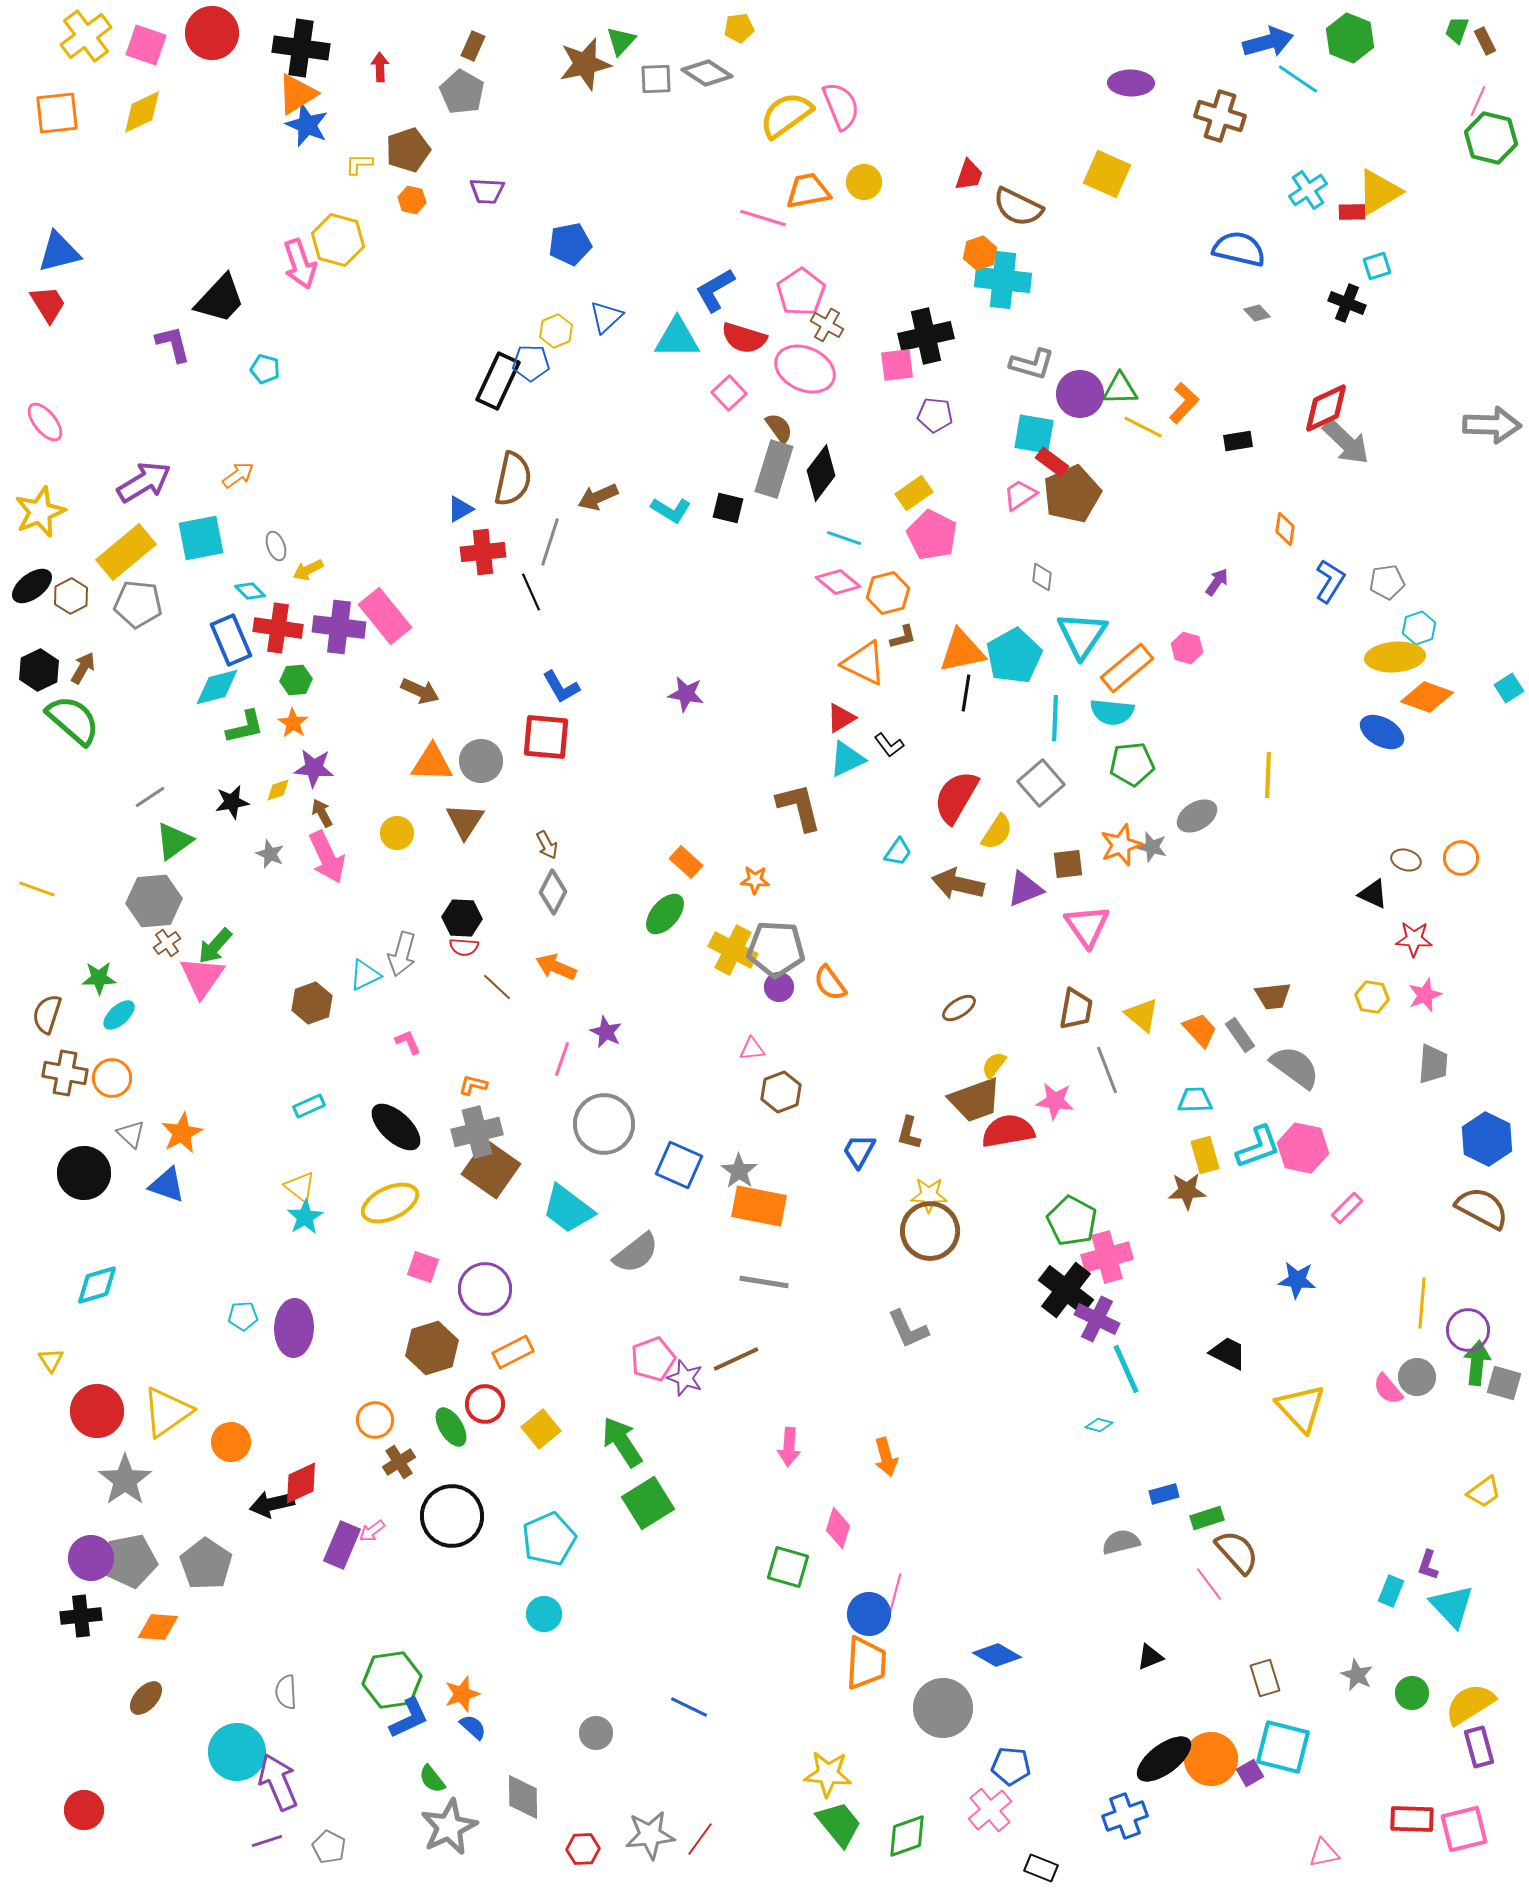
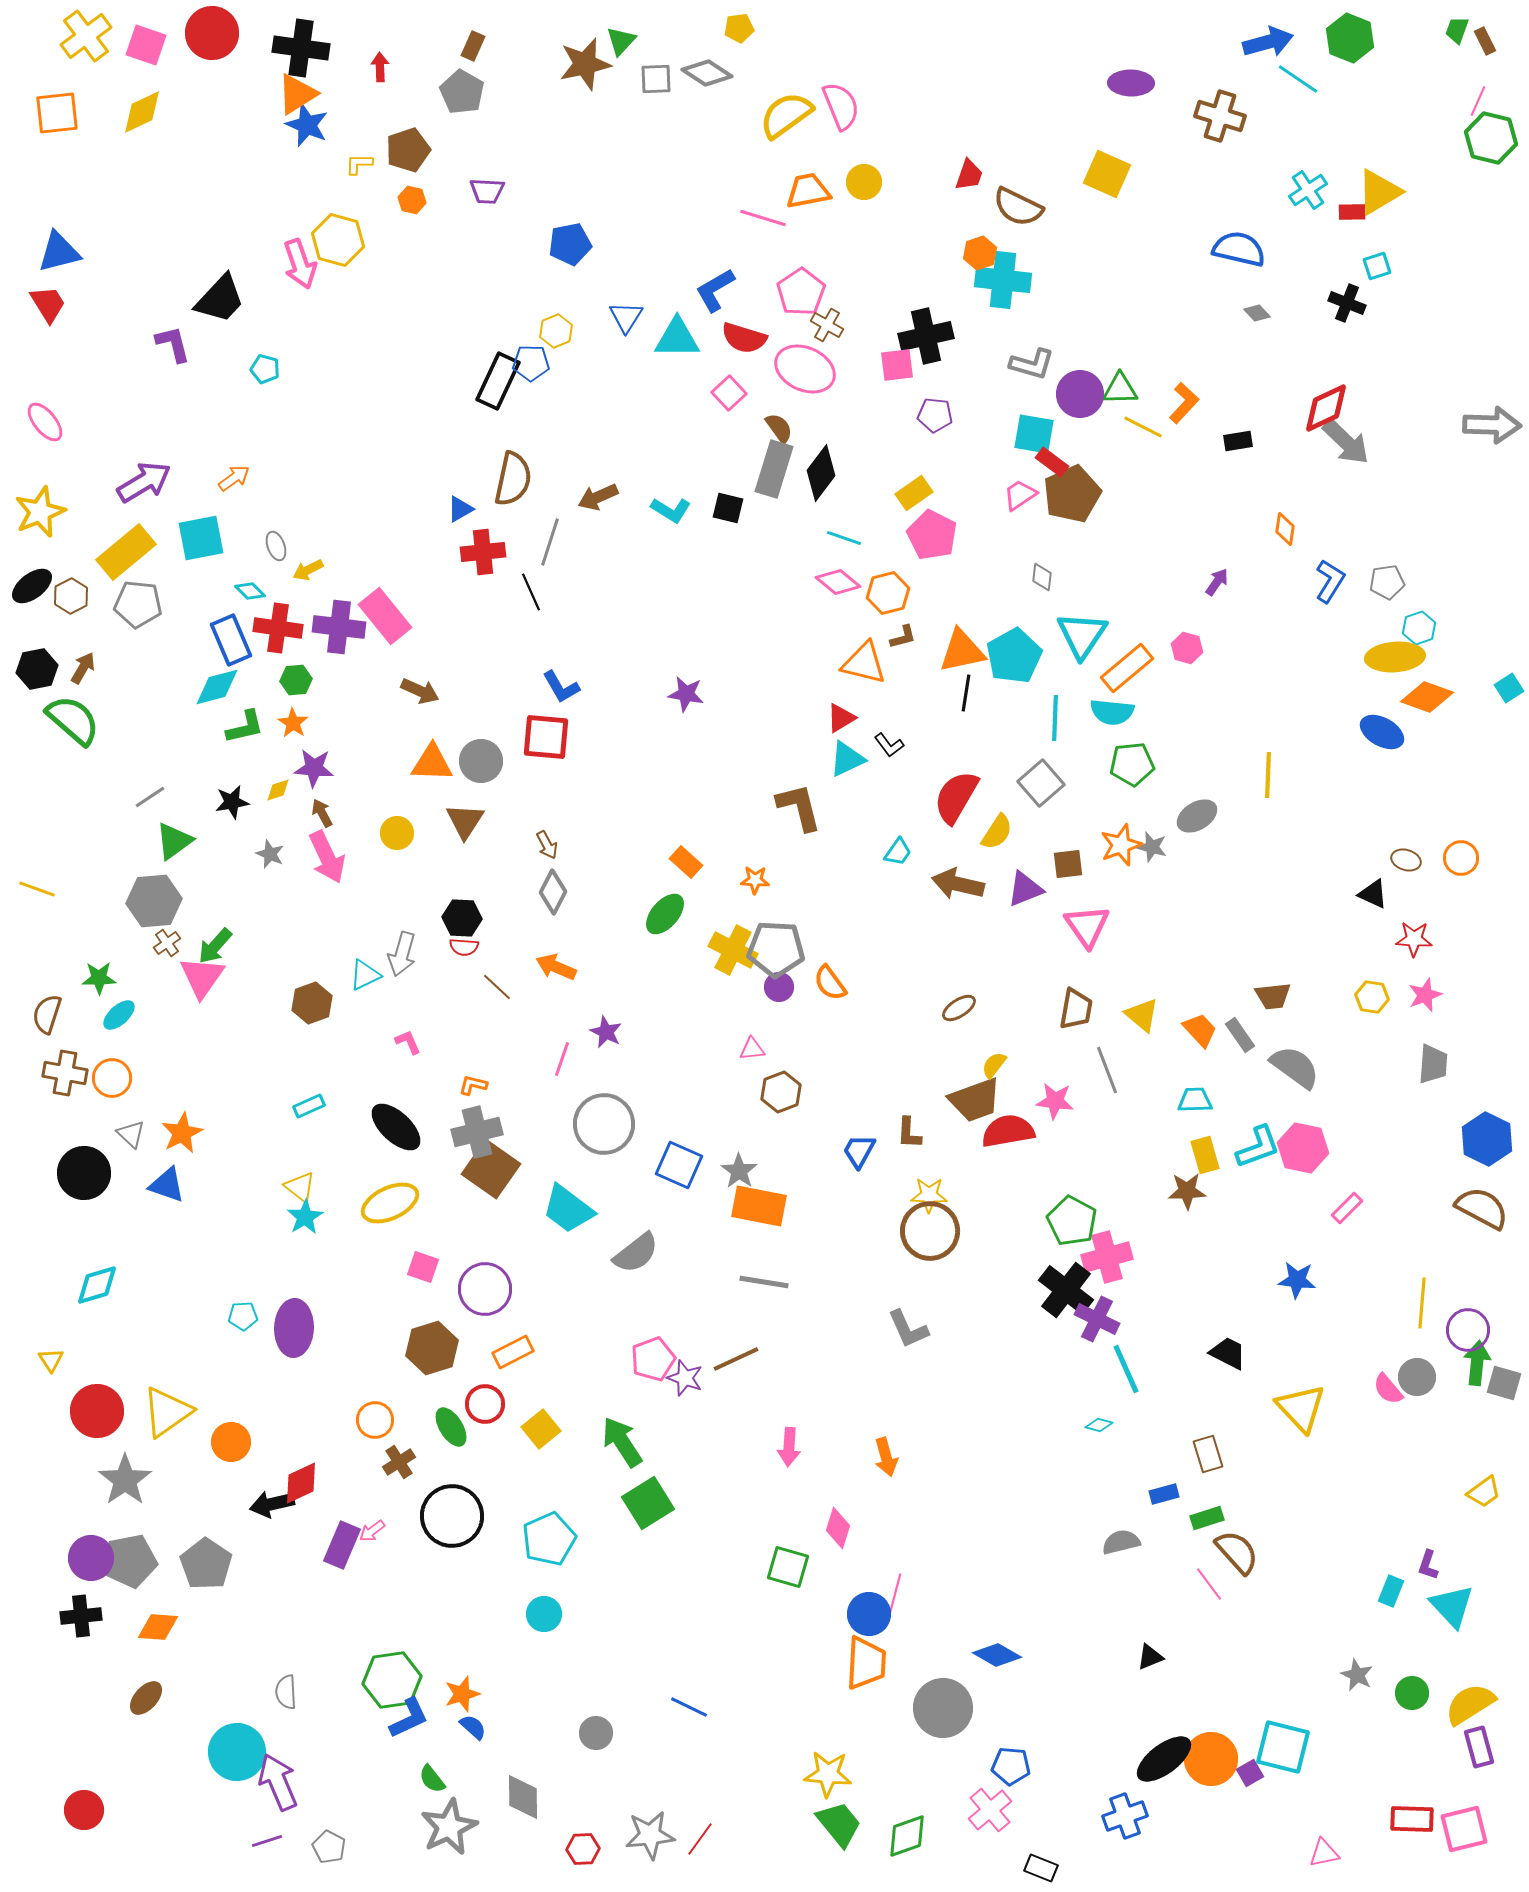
blue triangle at (606, 317): moved 20 px right; rotated 15 degrees counterclockwise
orange arrow at (238, 475): moved 4 px left, 3 px down
orange triangle at (864, 663): rotated 12 degrees counterclockwise
black hexagon at (39, 670): moved 2 px left, 1 px up; rotated 15 degrees clockwise
brown L-shape at (909, 1133): rotated 12 degrees counterclockwise
brown rectangle at (1265, 1678): moved 57 px left, 224 px up
